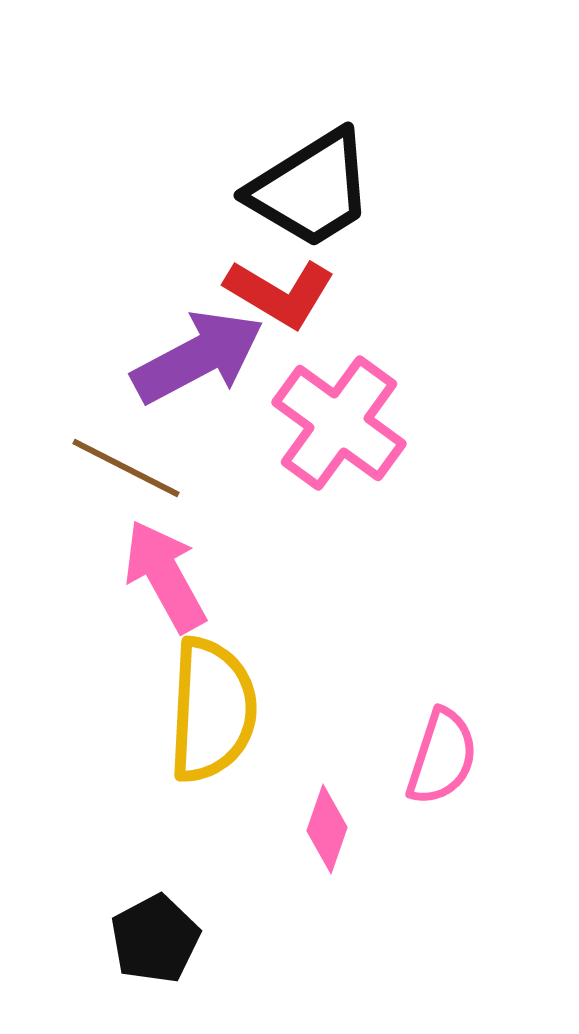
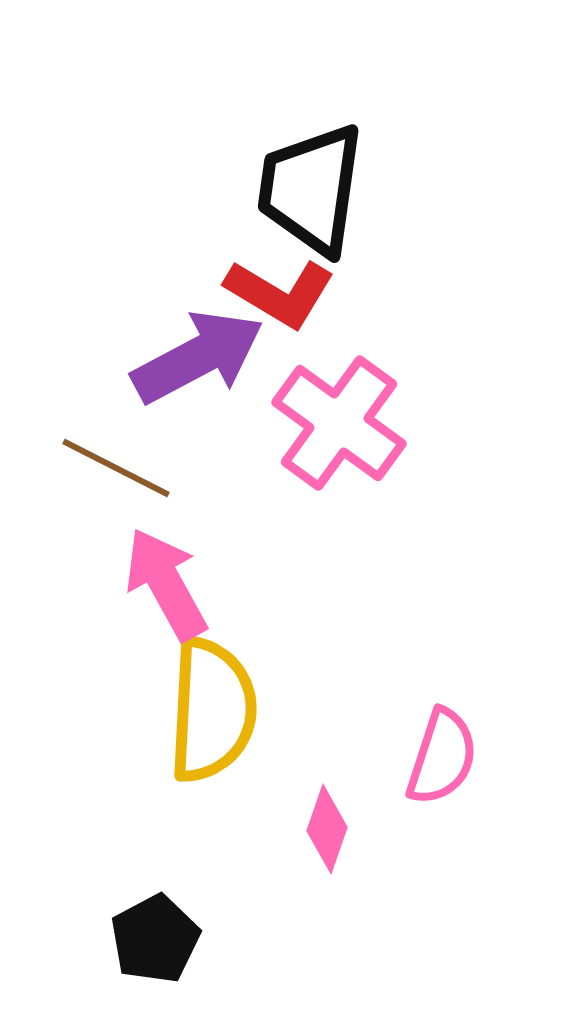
black trapezoid: rotated 130 degrees clockwise
brown line: moved 10 px left
pink arrow: moved 1 px right, 8 px down
